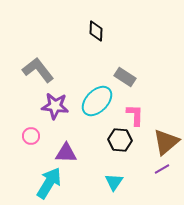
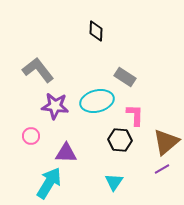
cyan ellipse: rotated 32 degrees clockwise
